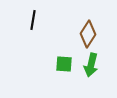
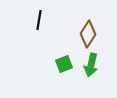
black line: moved 6 px right
green square: rotated 24 degrees counterclockwise
